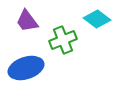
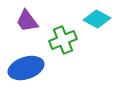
cyan diamond: rotated 8 degrees counterclockwise
